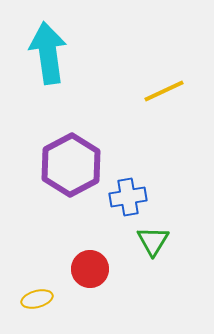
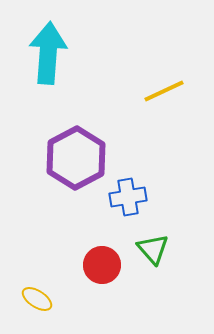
cyan arrow: rotated 12 degrees clockwise
purple hexagon: moved 5 px right, 7 px up
green triangle: moved 8 px down; rotated 12 degrees counterclockwise
red circle: moved 12 px right, 4 px up
yellow ellipse: rotated 48 degrees clockwise
